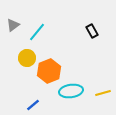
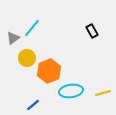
gray triangle: moved 13 px down
cyan line: moved 5 px left, 4 px up
